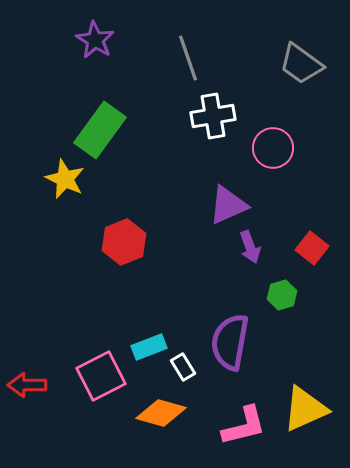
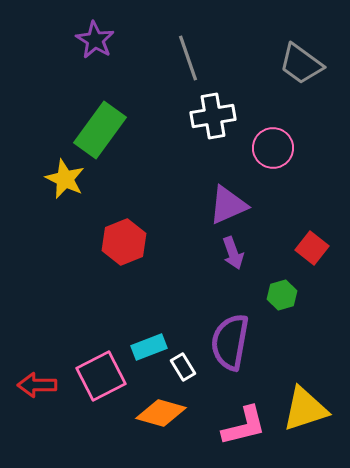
purple arrow: moved 17 px left, 6 px down
red arrow: moved 10 px right
yellow triangle: rotated 6 degrees clockwise
